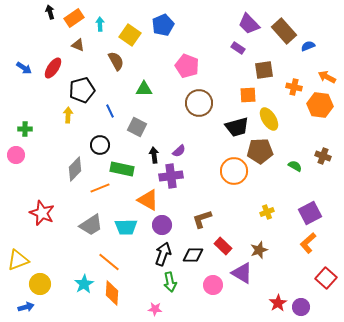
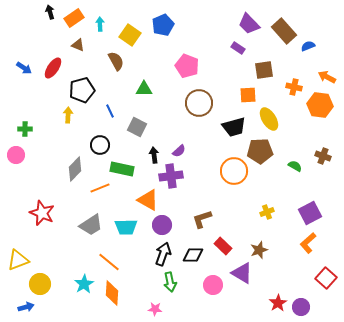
black trapezoid at (237, 127): moved 3 px left
